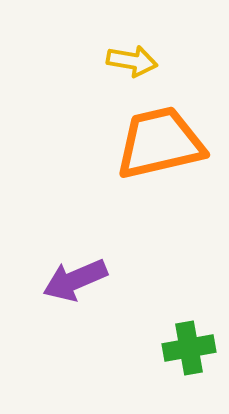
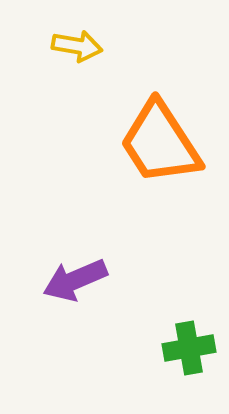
yellow arrow: moved 55 px left, 15 px up
orange trapezoid: rotated 110 degrees counterclockwise
